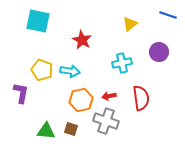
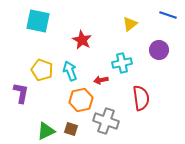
purple circle: moved 2 px up
cyan arrow: rotated 120 degrees counterclockwise
red arrow: moved 8 px left, 16 px up
green triangle: rotated 30 degrees counterclockwise
